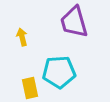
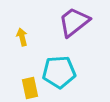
purple trapezoid: rotated 68 degrees clockwise
